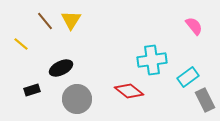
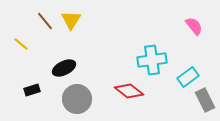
black ellipse: moved 3 px right
